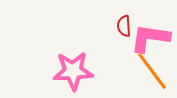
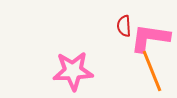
orange line: rotated 15 degrees clockwise
